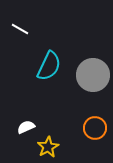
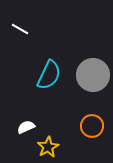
cyan semicircle: moved 9 px down
orange circle: moved 3 px left, 2 px up
